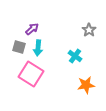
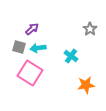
gray star: moved 1 px right, 1 px up
cyan arrow: rotated 77 degrees clockwise
cyan cross: moved 4 px left
pink square: moved 1 px left, 1 px up
